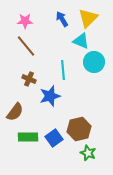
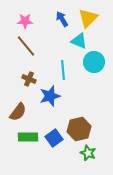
cyan triangle: moved 2 px left
brown semicircle: moved 3 px right
